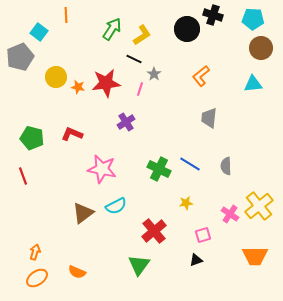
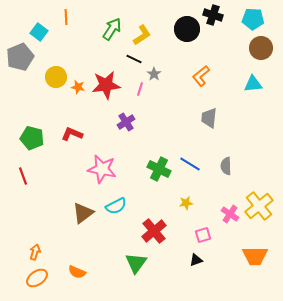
orange line: moved 2 px down
red star: moved 2 px down
green triangle: moved 3 px left, 2 px up
